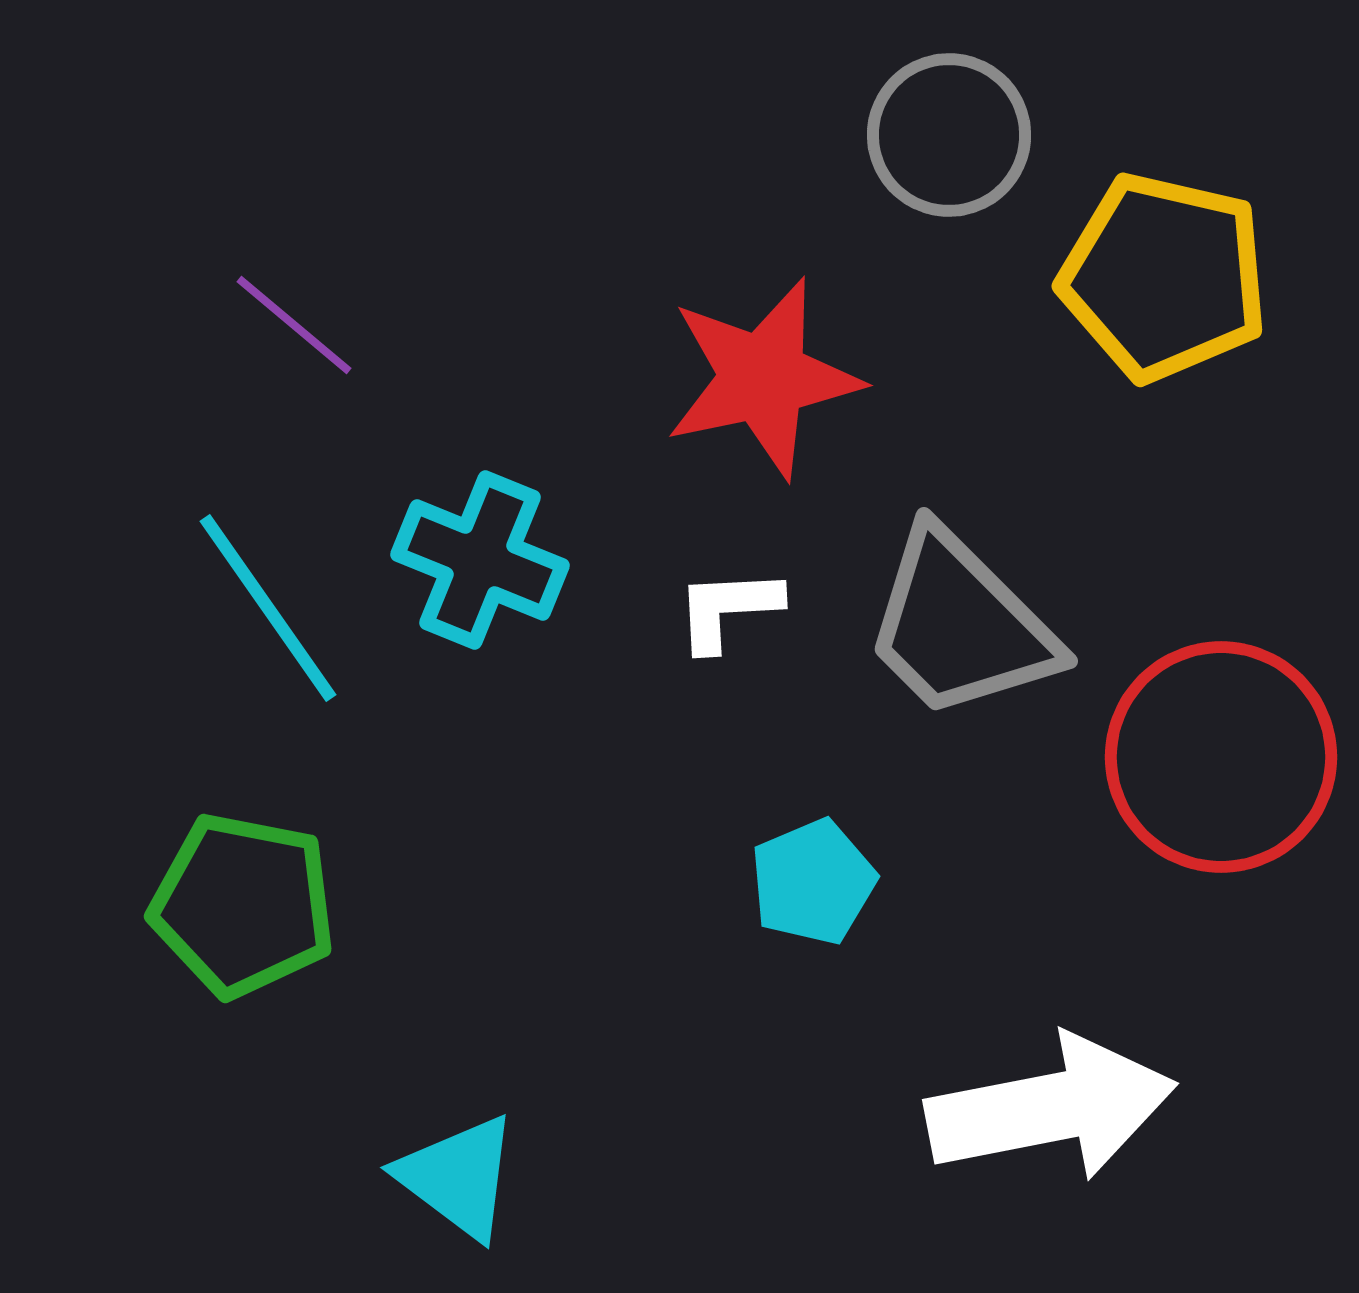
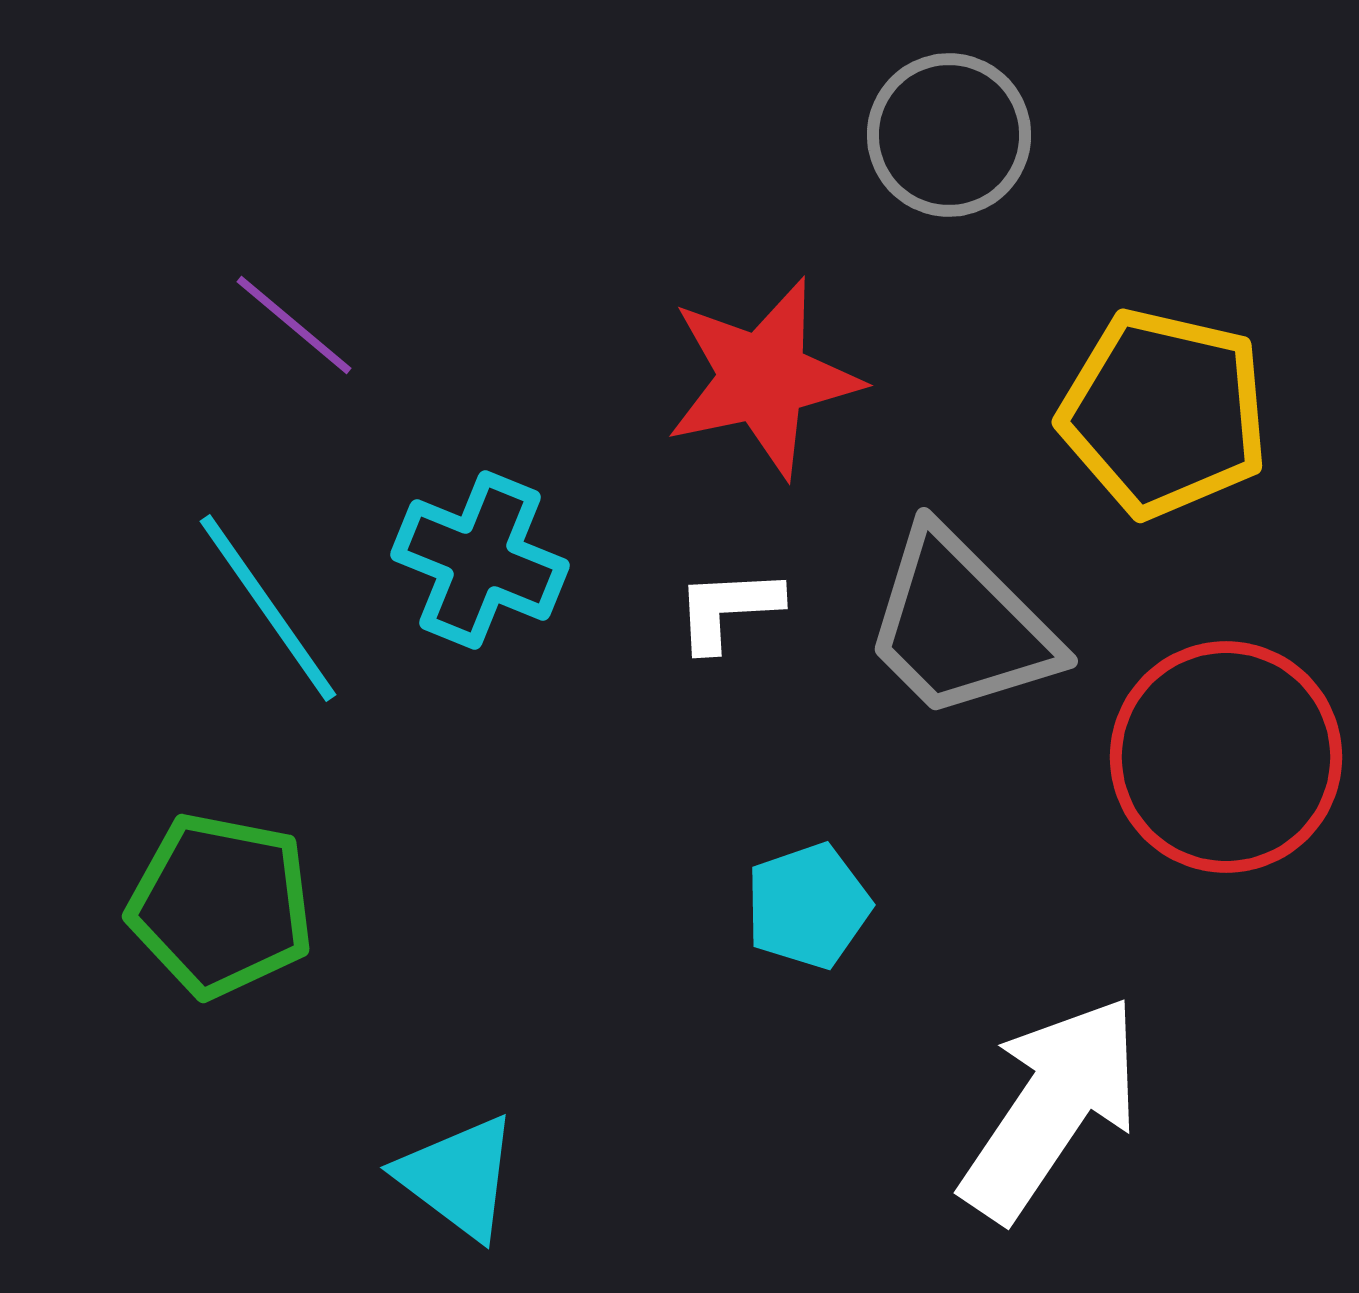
yellow pentagon: moved 136 px down
red circle: moved 5 px right
cyan pentagon: moved 5 px left, 24 px down; rotated 4 degrees clockwise
green pentagon: moved 22 px left
white arrow: rotated 45 degrees counterclockwise
